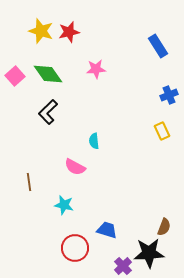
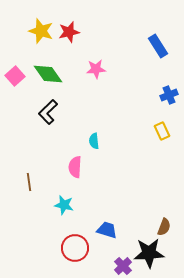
pink semicircle: rotated 65 degrees clockwise
